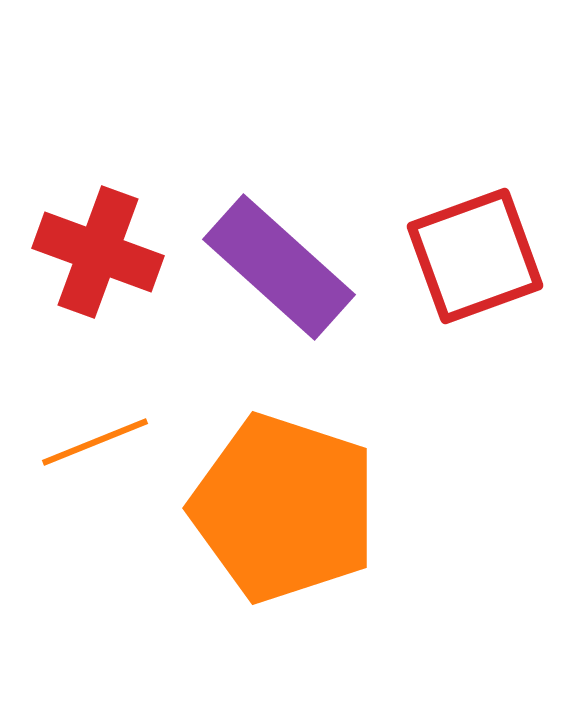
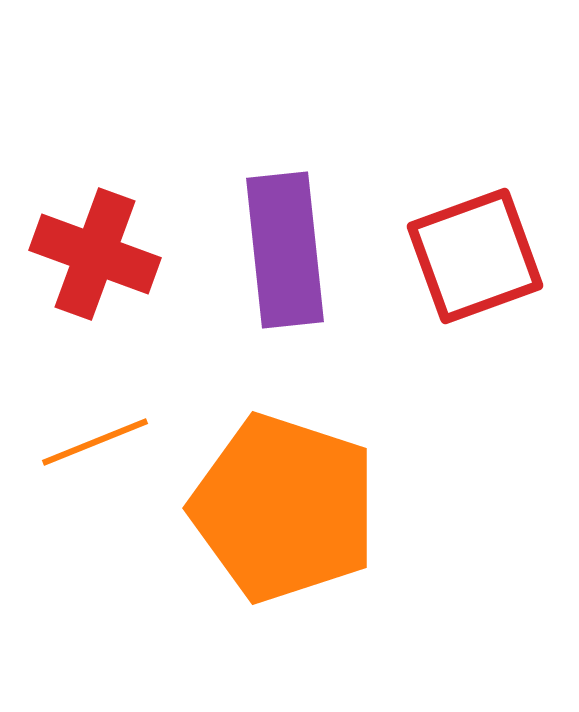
red cross: moved 3 px left, 2 px down
purple rectangle: moved 6 px right, 17 px up; rotated 42 degrees clockwise
